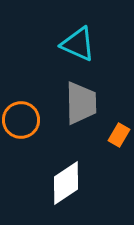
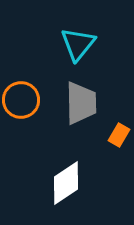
cyan triangle: rotated 45 degrees clockwise
orange circle: moved 20 px up
